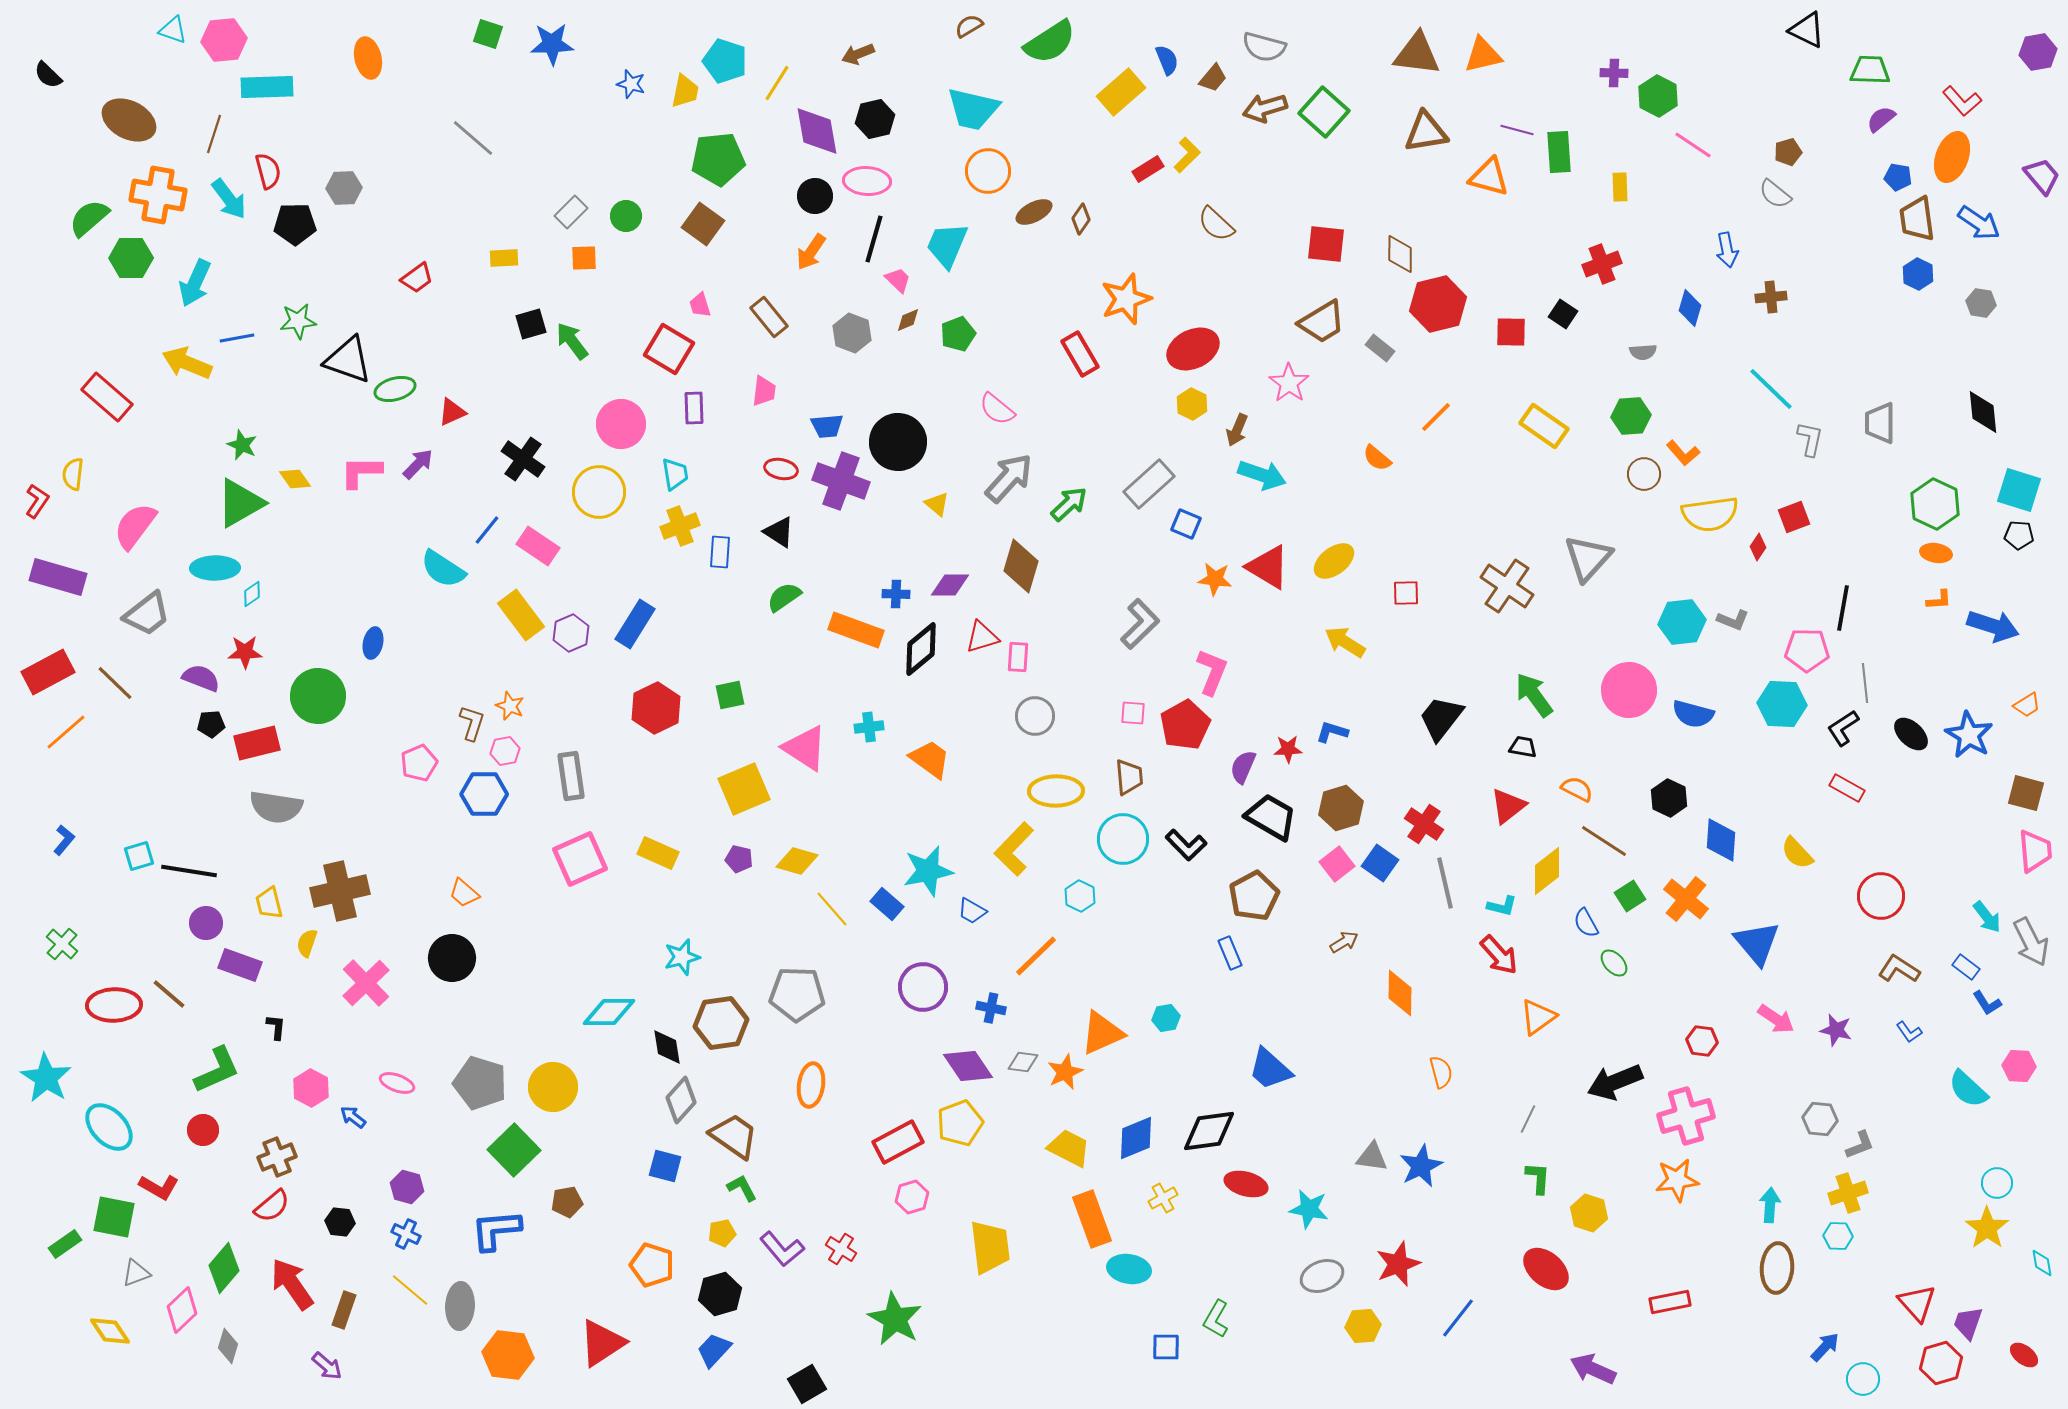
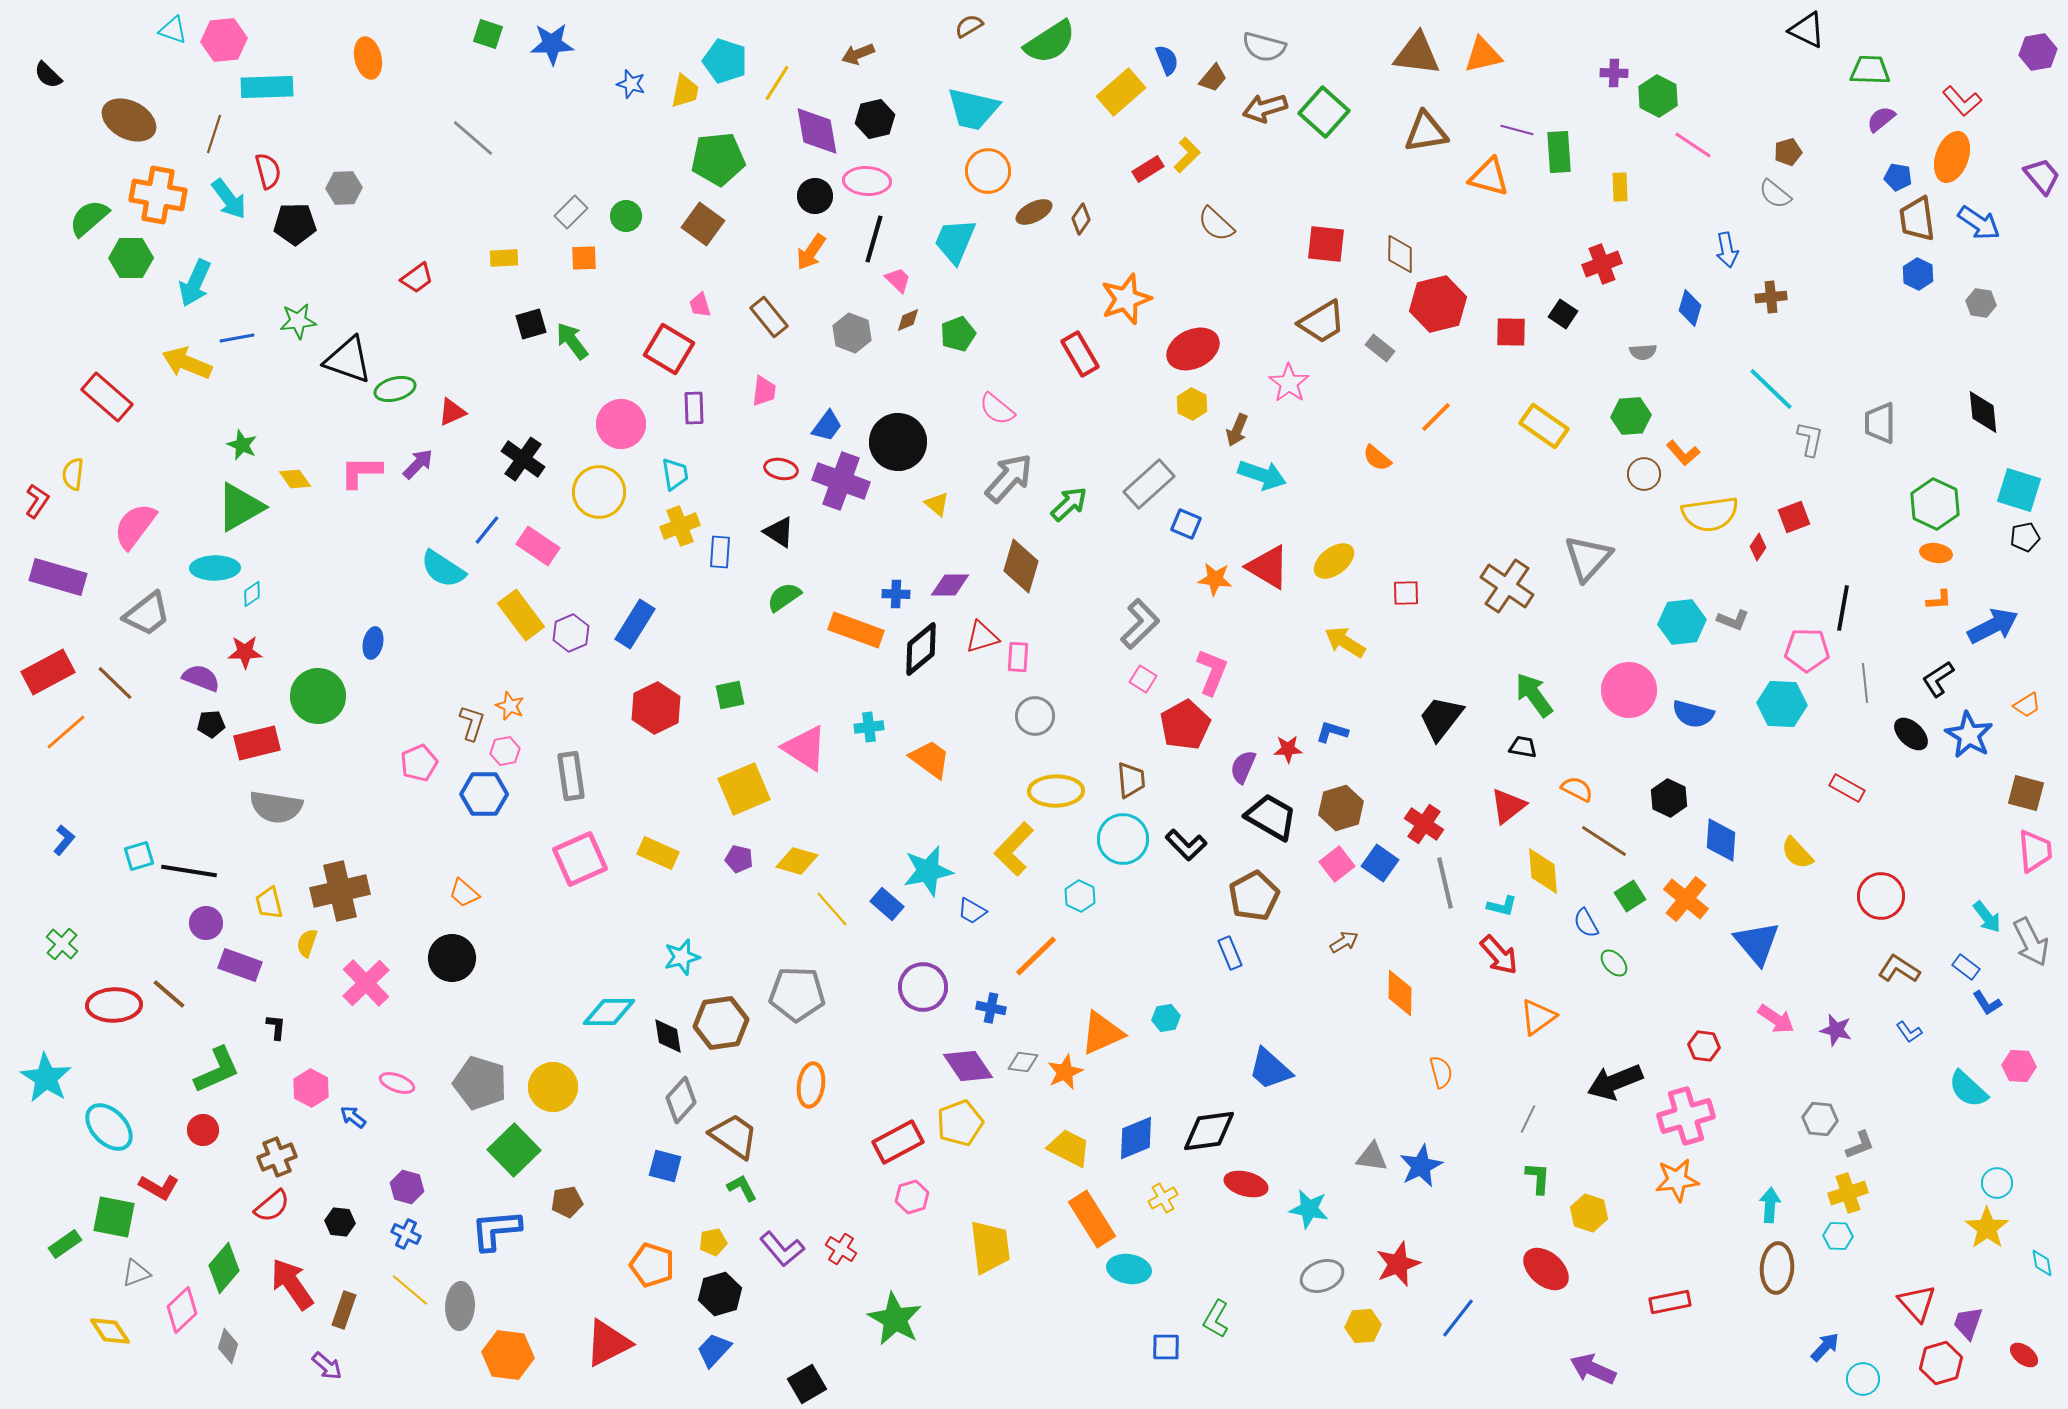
cyan trapezoid at (947, 245): moved 8 px right, 4 px up
blue trapezoid at (827, 426): rotated 48 degrees counterclockwise
green triangle at (240, 503): moved 4 px down
black pentagon at (2019, 535): moved 6 px right, 2 px down; rotated 16 degrees counterclockwise
blue arrow at (1993, 626): rotated 45 degrees counterclockwise
pink square at (1133, 713): moved 10 px right, 34 px up; rotated 28 degrees clockwise
black L-shape at (1843, 728): moved 95 px right, 49 px up
brown trapezoid at (1129, 777): moved 2 px right, 3 px down
yellow diamond at (1547, 871): moved 4 px left; rotated 57 degrees counterclockwise
red hexagon at (1702, 1041): moved 2 px right, 5 px down
black diamond at (667, 1047): moved 1 px right, 11 px up
orange rectangle at (1092, 1219): rotated 12 degrees counterclockwise
yellow pentagon at (722, 1233): moved 9 px left, 9 px down
red triangle at (602, 1343): moved 6 px right; rotated 6 degrees clockwise
